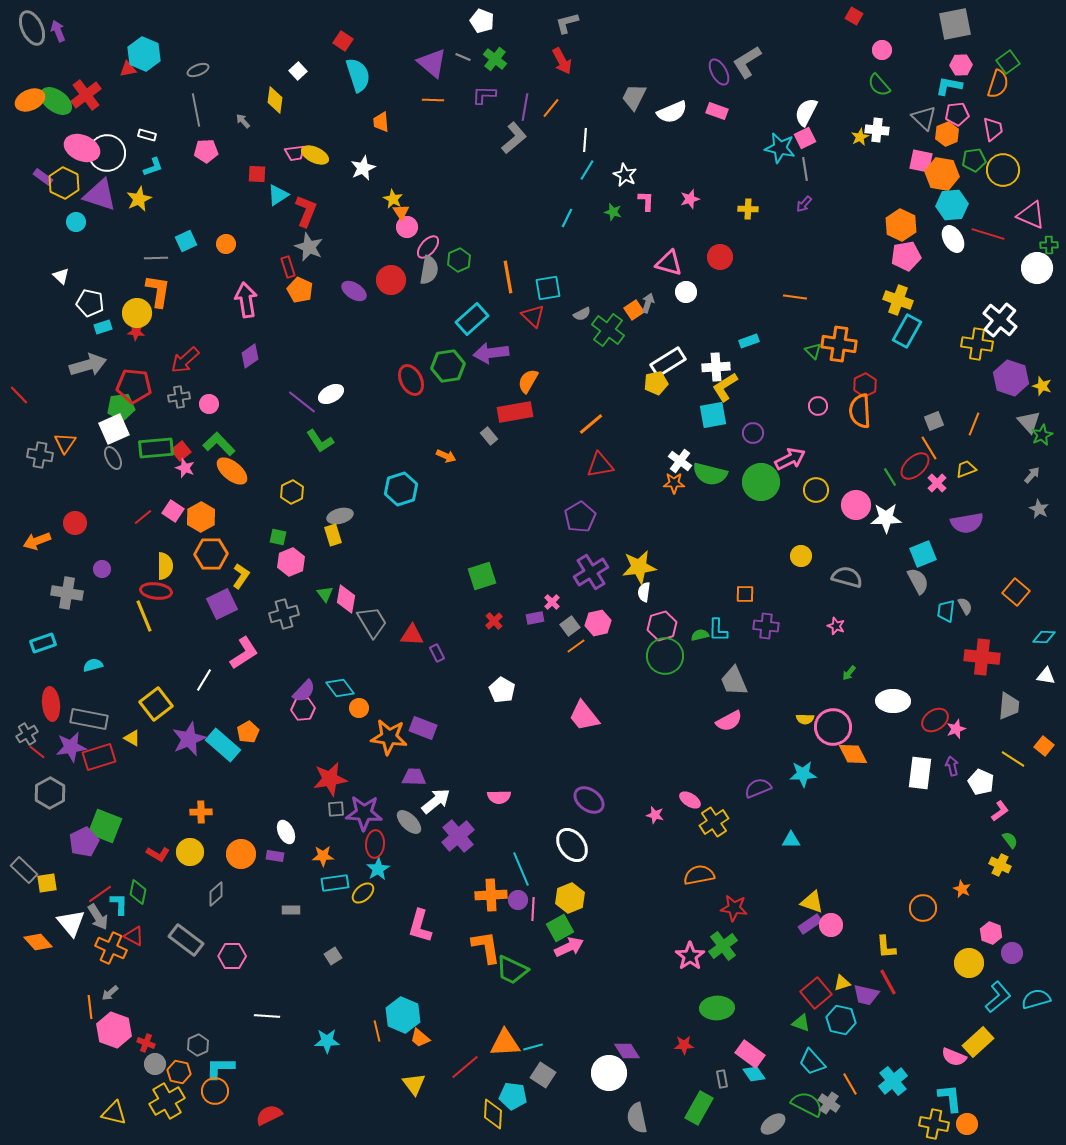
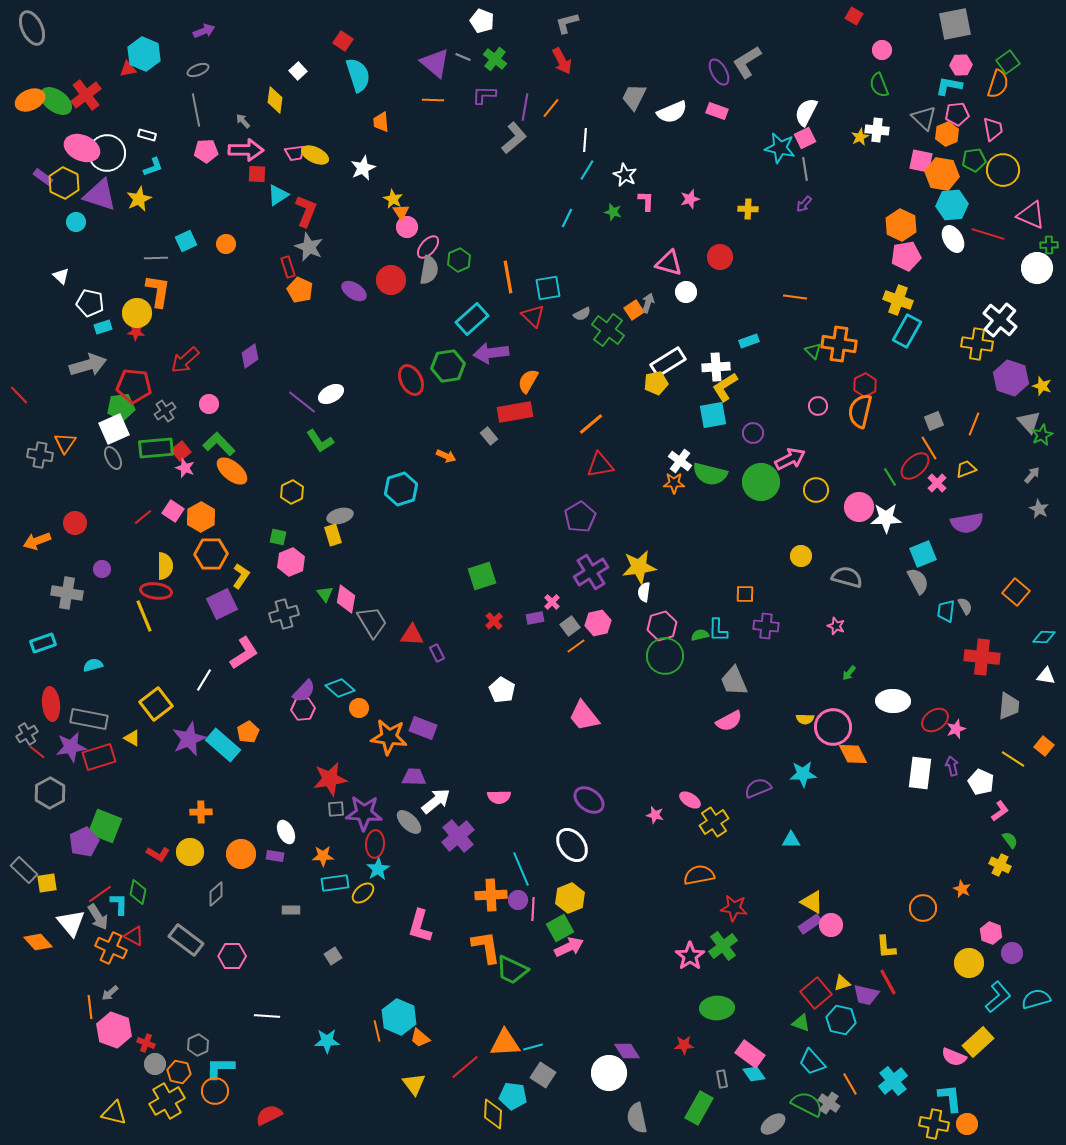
purple arrow at (58, 31): moved 146 px right; rotated 90 degrees clockwise
purple triangle at (432, 63): moved 3 px right
green semicircle at (879, 85): rotated 20 degrees clockwise
pink arrow at (246, 300): moved 150 px up; rotated 100 degrees clockwise
gray cross at (179, 397): moved 14 px left, 14 px down; rotated 25 degrees counterclockwise
orange semicircle at (860, 411): rotated 16 degrees clockwise
pink circle at (856, 505): moved 3 px right, 2 px down
cyan diamond at (340, 688): rotated 12 degrees counterclockwise
yellow triangle at (812, 902): rotated 10 degrees clockwise
cyan hexagon at (403, 1015): moved 4 px left, 2 px down
